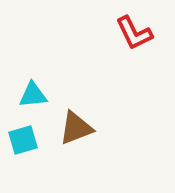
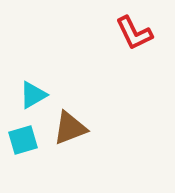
cyan triangle: rotated 24 degrees counterclockwise
brown triangle: moved 6 px left
